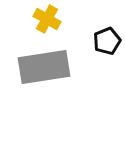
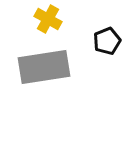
yellow cross: moved 1 px right
